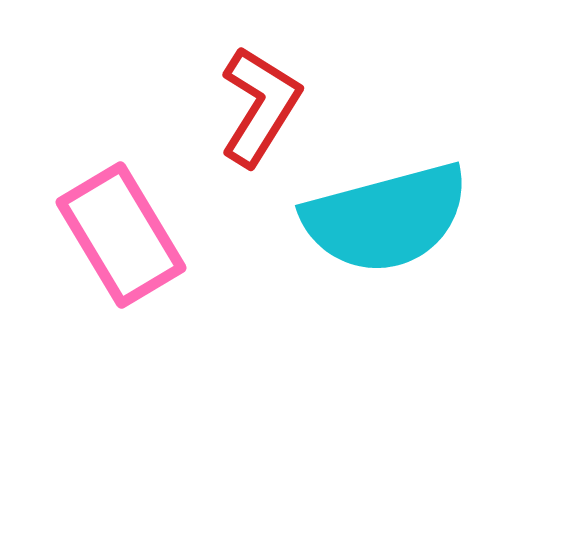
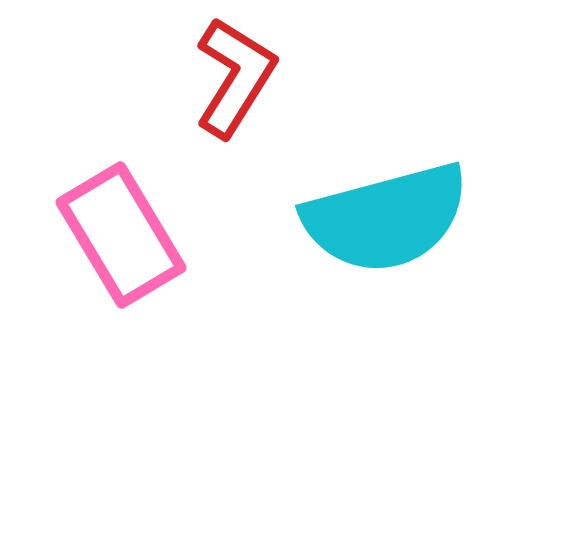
red L-shape: moved 25 px left, 29 px up
